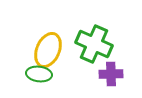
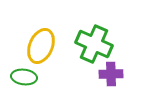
yellow ellipse: moved 7 px left, 4 px up
green ellipse: moved 15 px left, 3 px down
